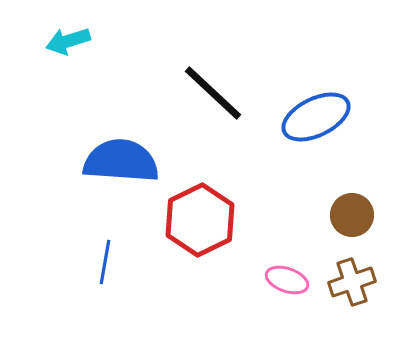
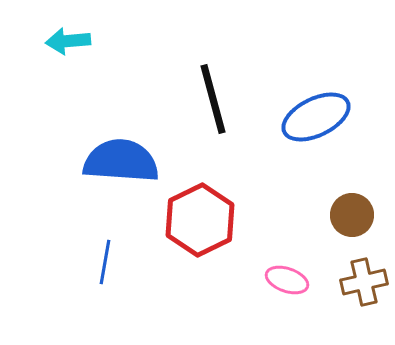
cyan arrow: rotated 12 degrees clockwise
black line: moved 6 px down; rotated 32 degrees clockwise
brown cross: moved 12 px right; rotated 6 degrees clockwise
